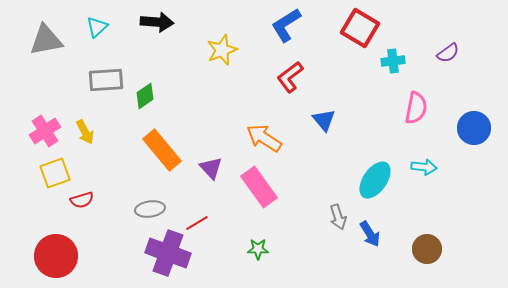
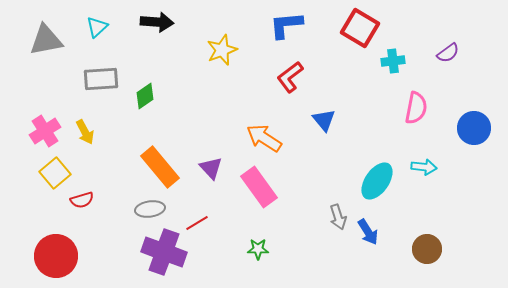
blue L-shape: rotated 27 degrees clockwise
gray rectangle: moved 5 px left, 1 px up
orange rectangle: moved 2 px left, 17 px down
yellow square: rotated 20 degrees counterclockwise
cyan ellipse: moved 2 px right, 1 px down
blue arrow: moved 2 px left, 2 px up
purple cross: moved 4 px left, 1 px up
